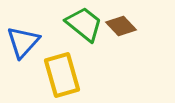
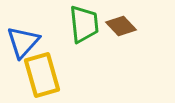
green trapezoid: rotated 45 degrees clockwise
yellow rectangle: moved 20 px left
